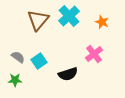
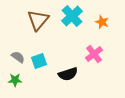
cyan cross: moved 3 px right
cyan square: rotated 14 degrees clockwise
